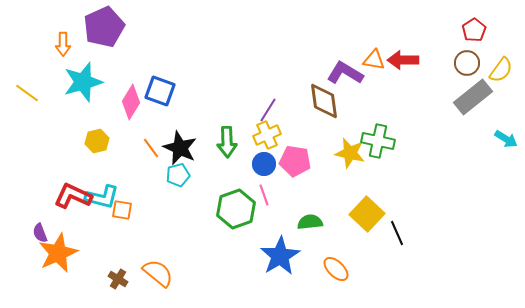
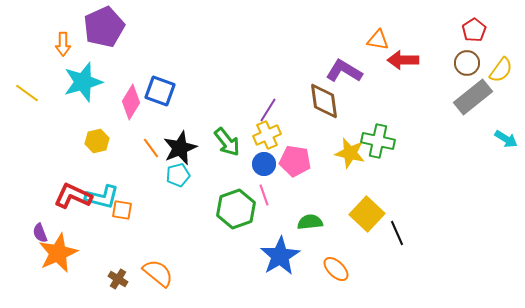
orange triangle: moved 4 px right, 20 px up
purple L-shape: moved 1 px left, 2 px up
green arrow: rotated 36 degrees counterclockwise
black star: rotated 24 degrees clockwise
